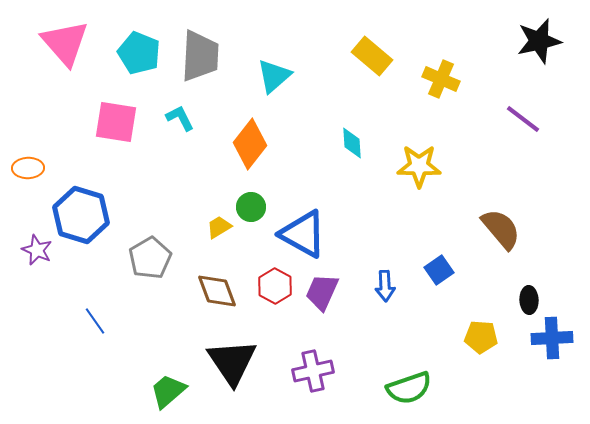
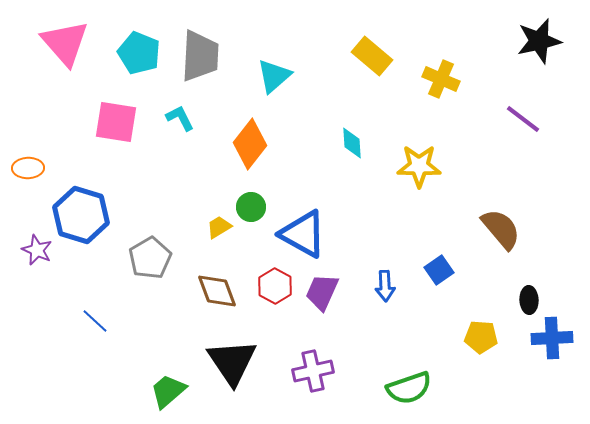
blue line: rotated 12 degrees counterclockwise
